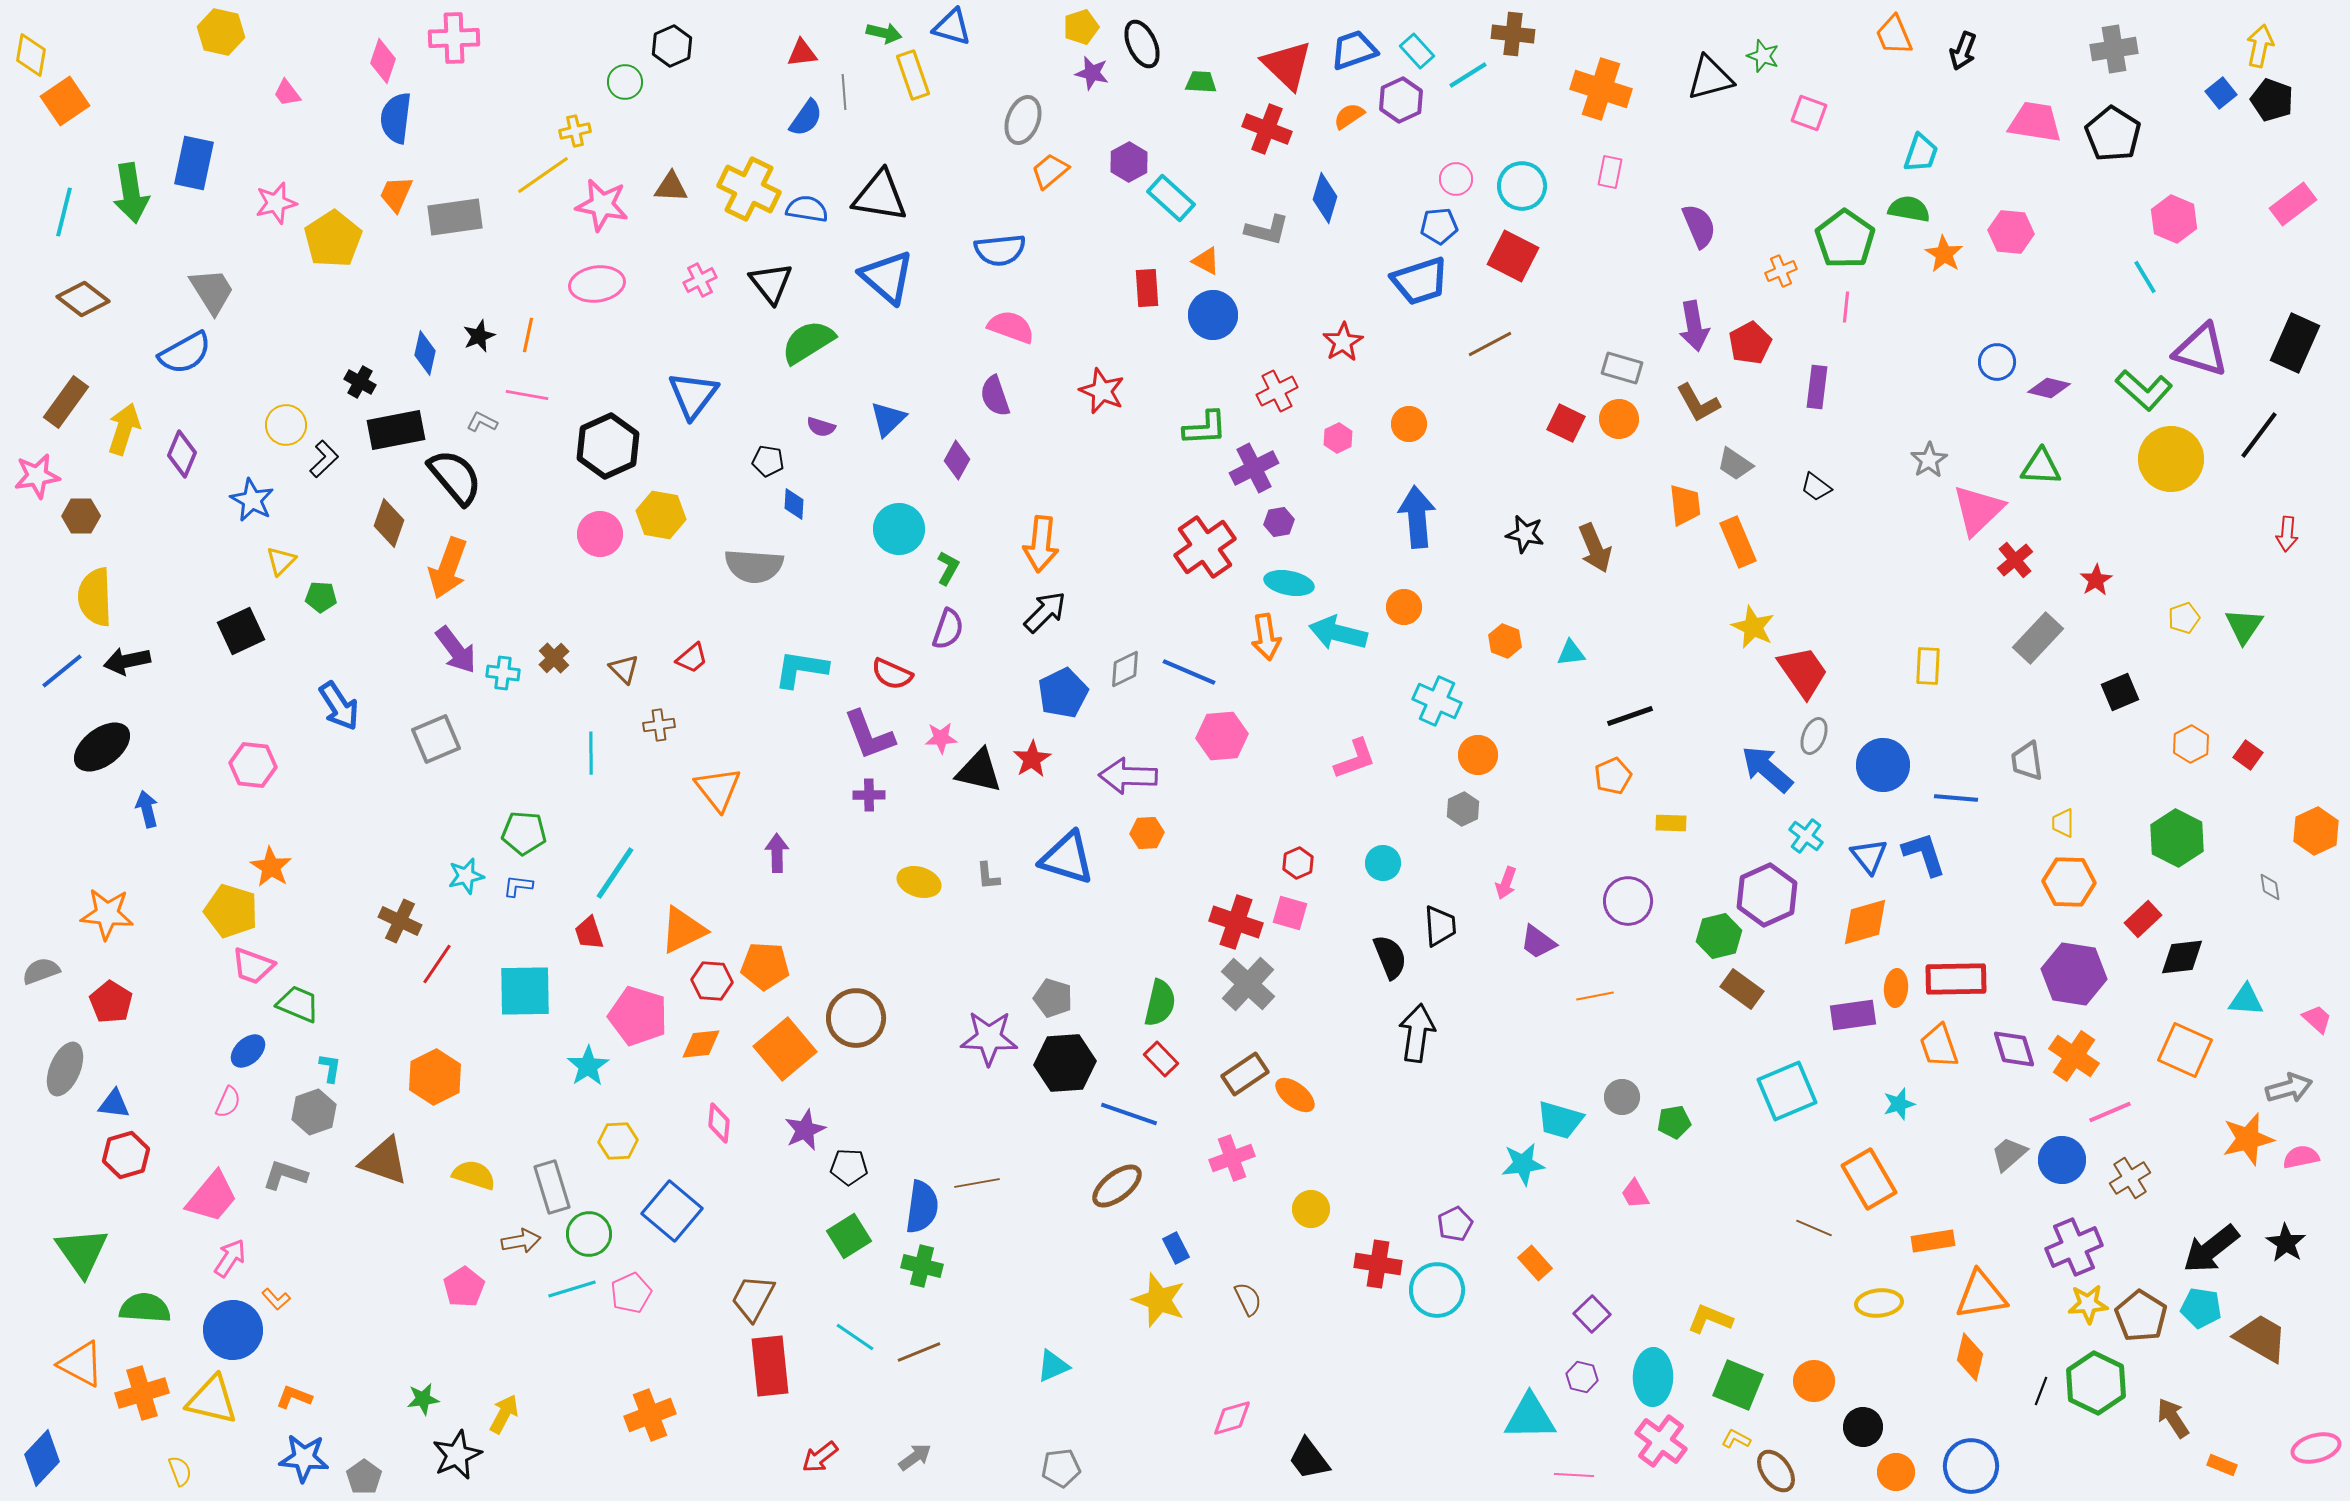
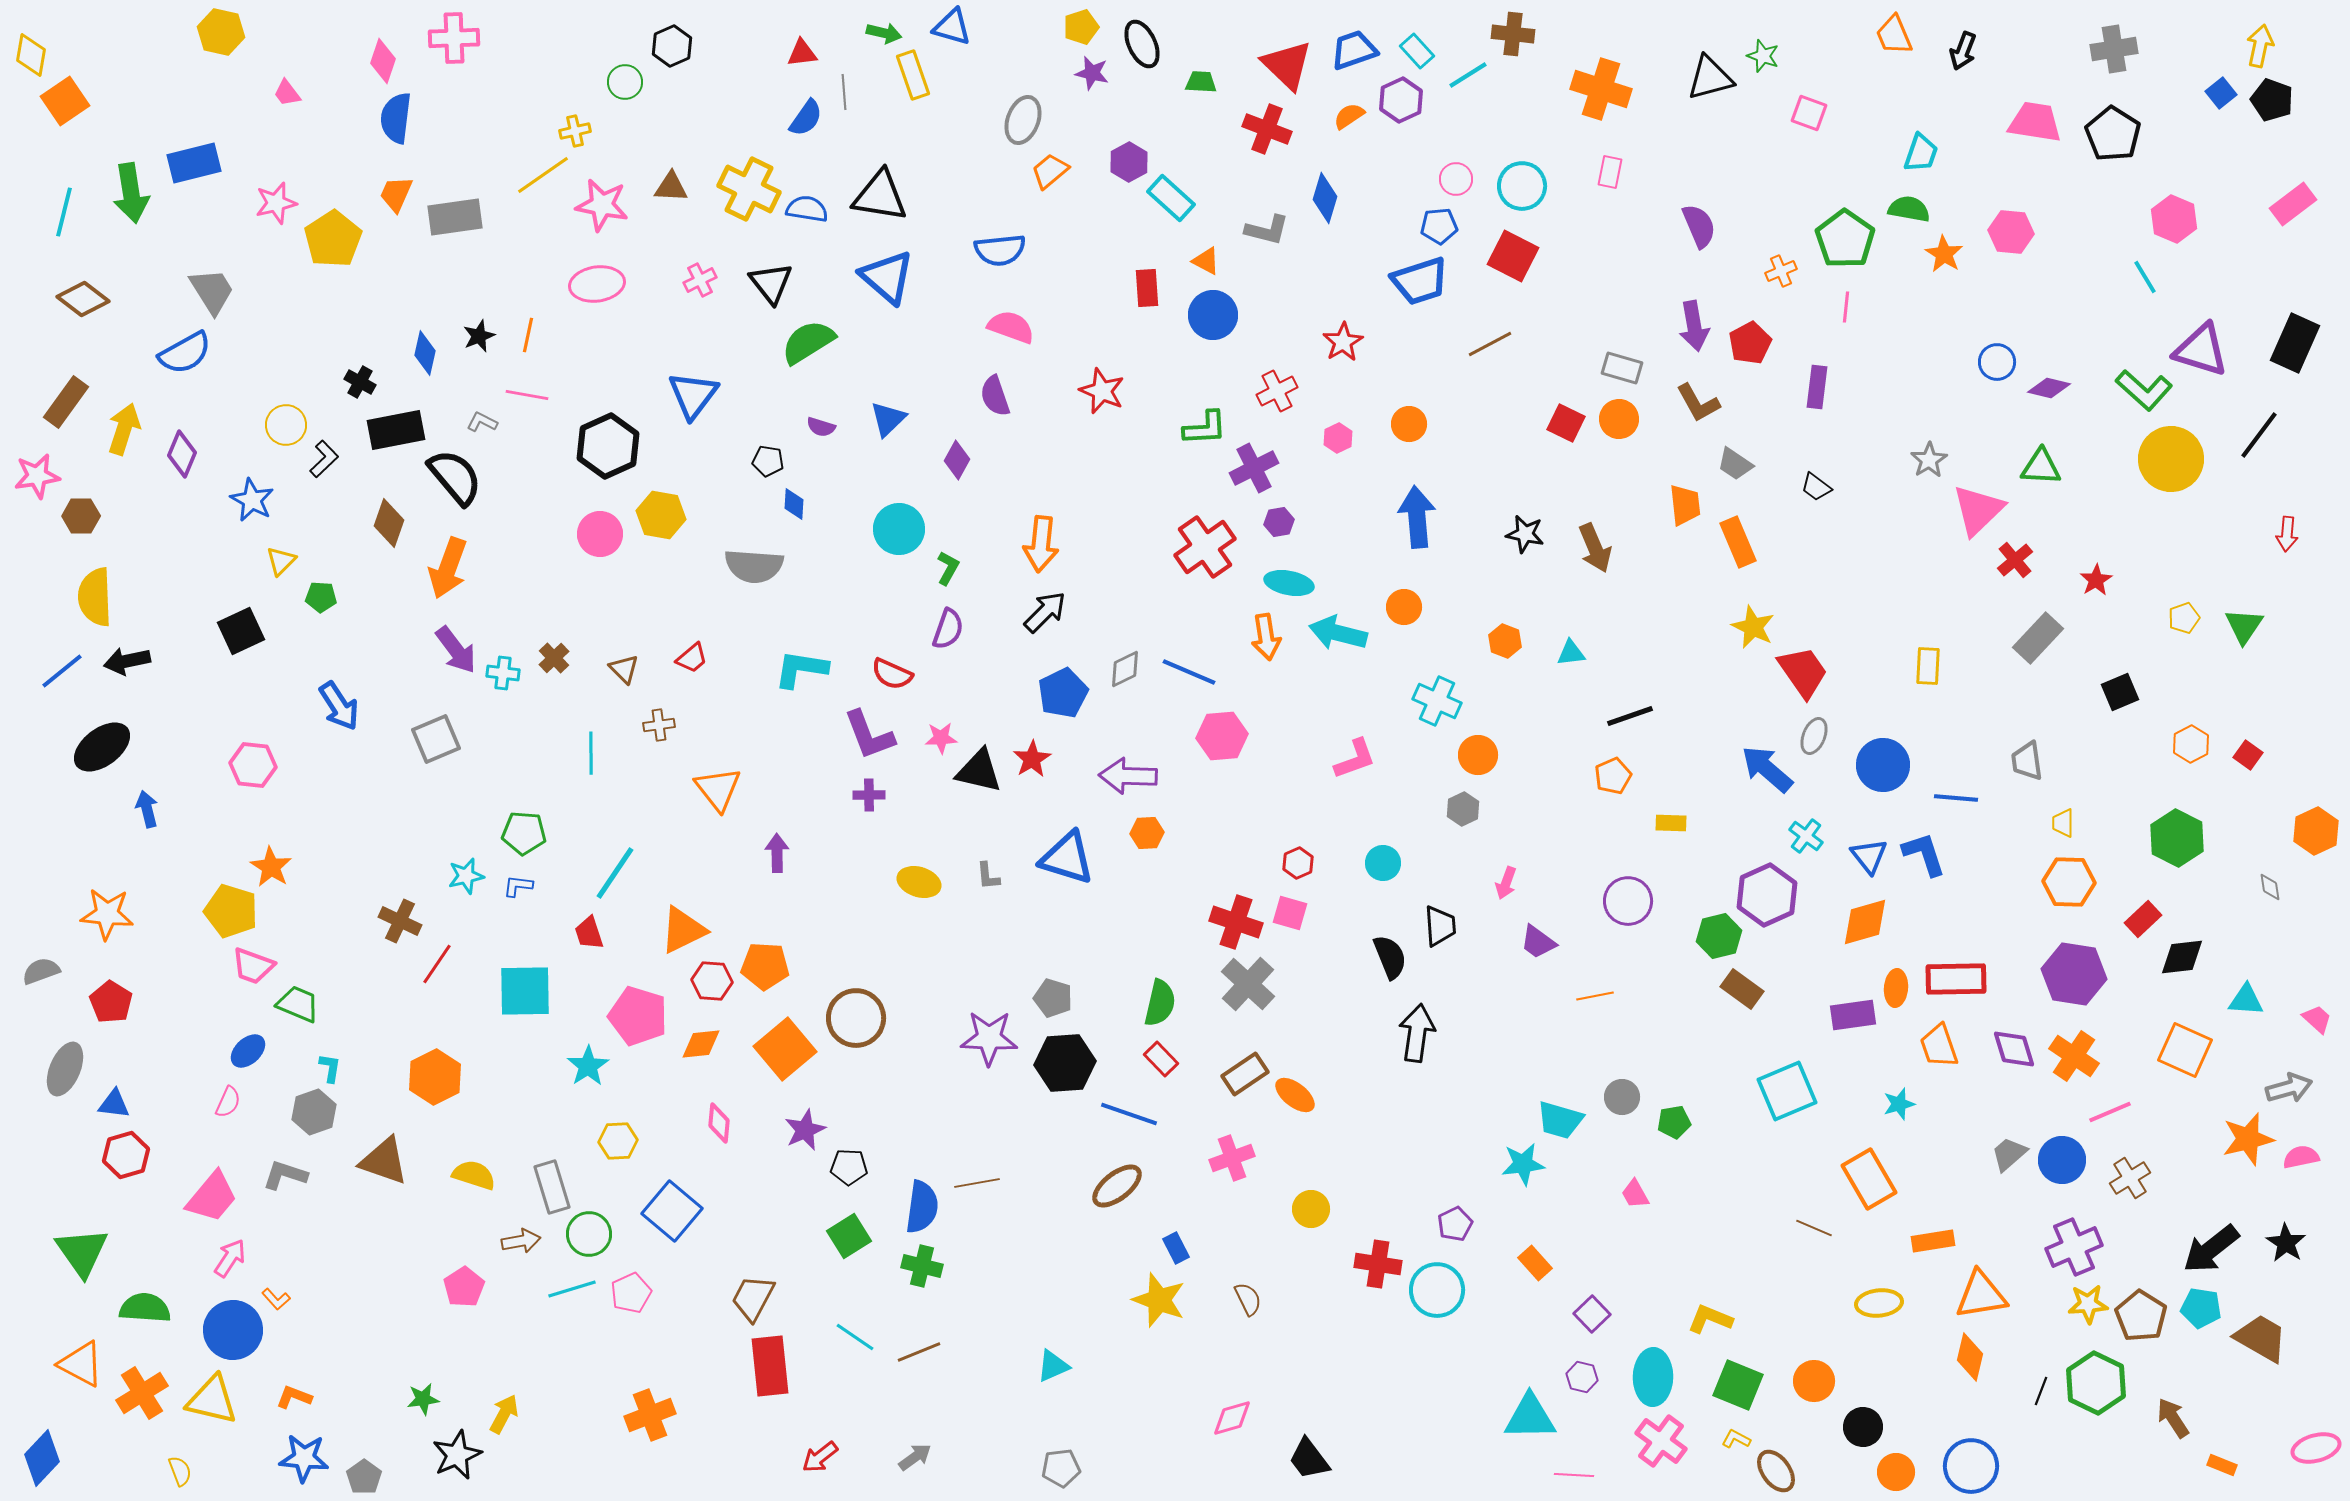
blue rectangle at (194, 163): rotated 64 degrees clockwise
orange cross at (142, 1393): rotated 15 degrees counterclockwise
